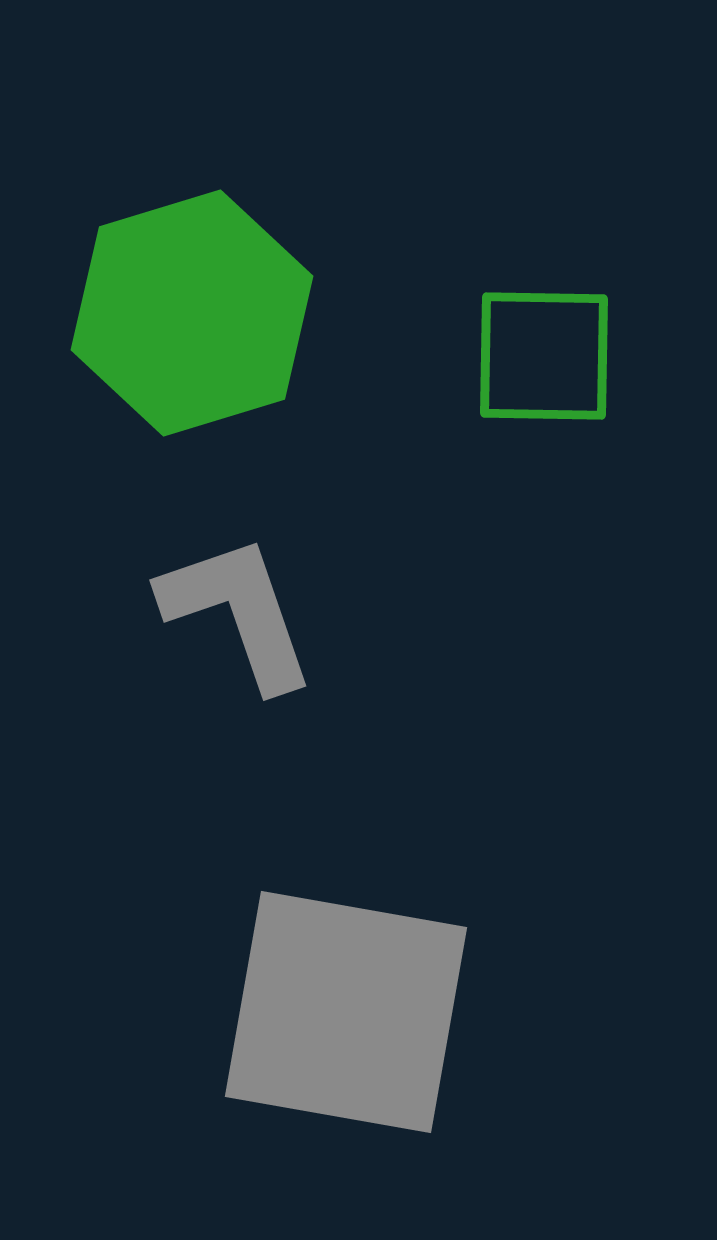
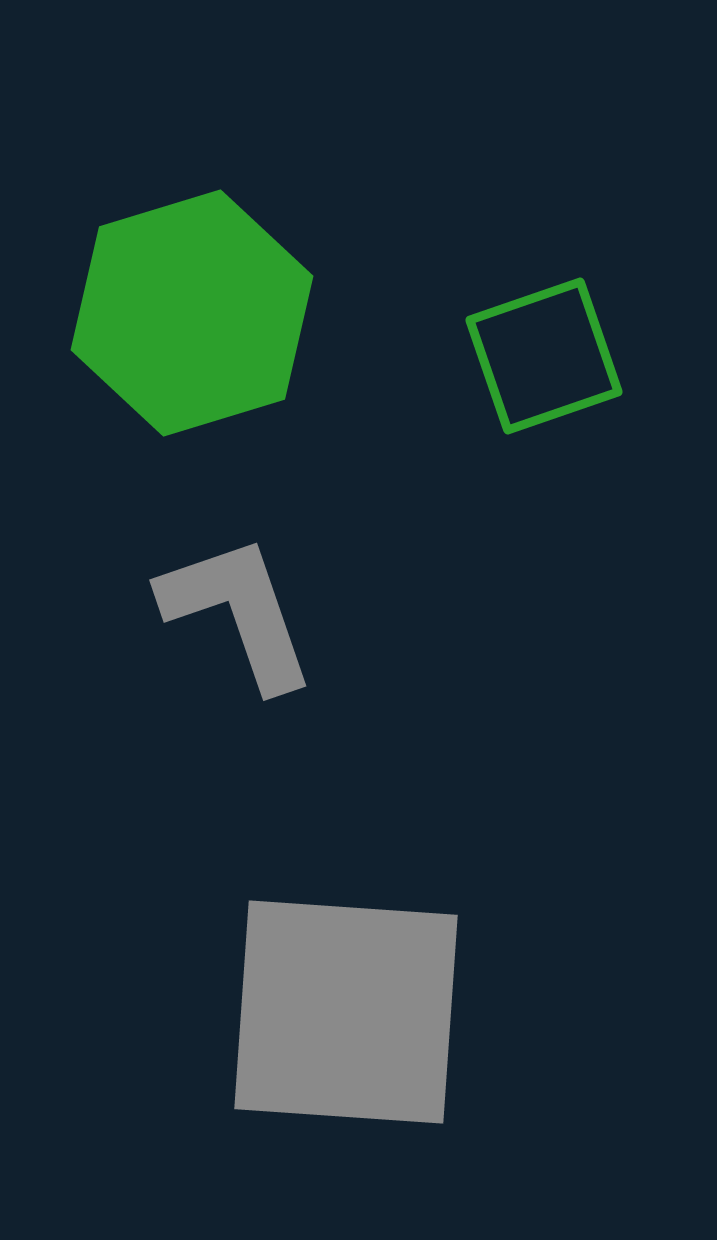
green square: rotated 20 degrees counterclockwise
gray square: rotated 6 degrees counterclockwise
